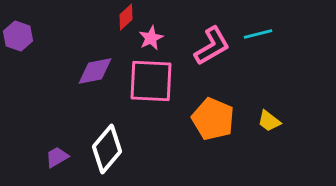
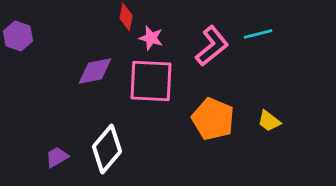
red diamond: rotated 36 degrees counterclockwise
pink star: rotated 30 degrees counterclockwise
pink L-shape: rotated 9 degrees counterclockwise
